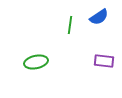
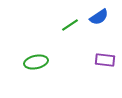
green line: rotated 48 degrees clockwise
purple rectangle: moved 1 px right, 1 px up
